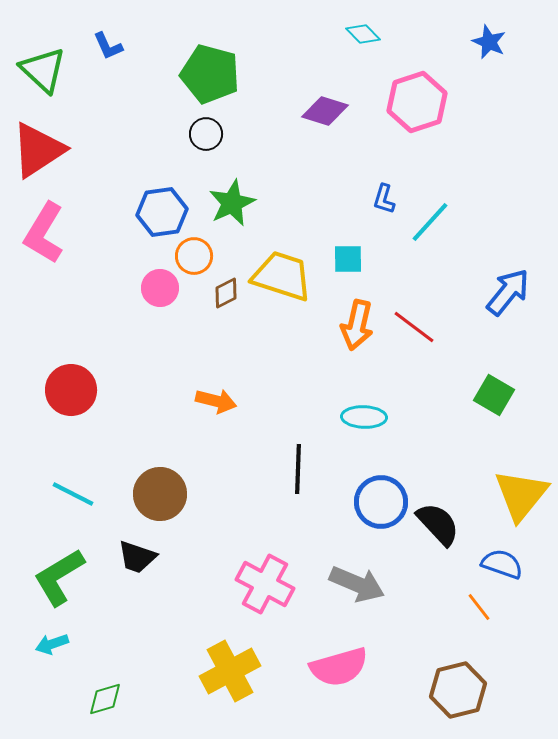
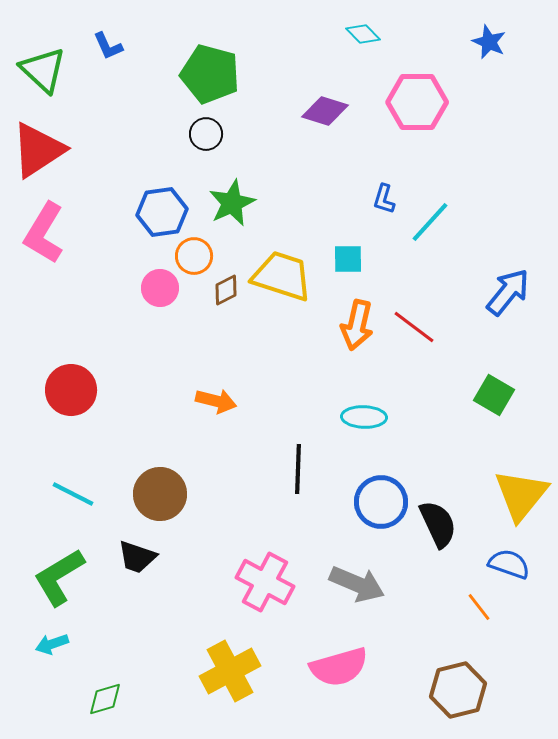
pink hexagon at (417, 102): rotated 18 degrees clockwise
brown diamond at (226, 293): moved 3 px up
black semicircle at (438, 524): rotated 18 degrees clockwise
blue semicircle at (502, 564): moved 7 px right
pink cross at (265, 584): moved 2 px up
